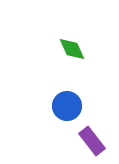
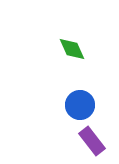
blue circle: moved 13 px right, 1 px up
